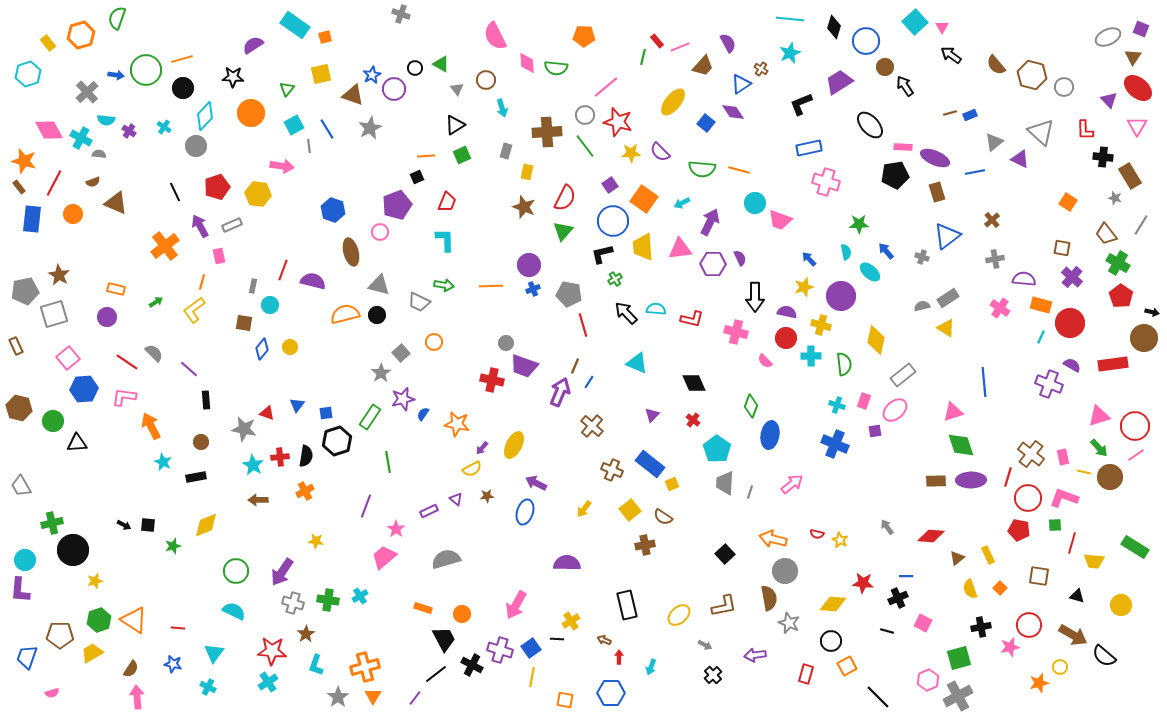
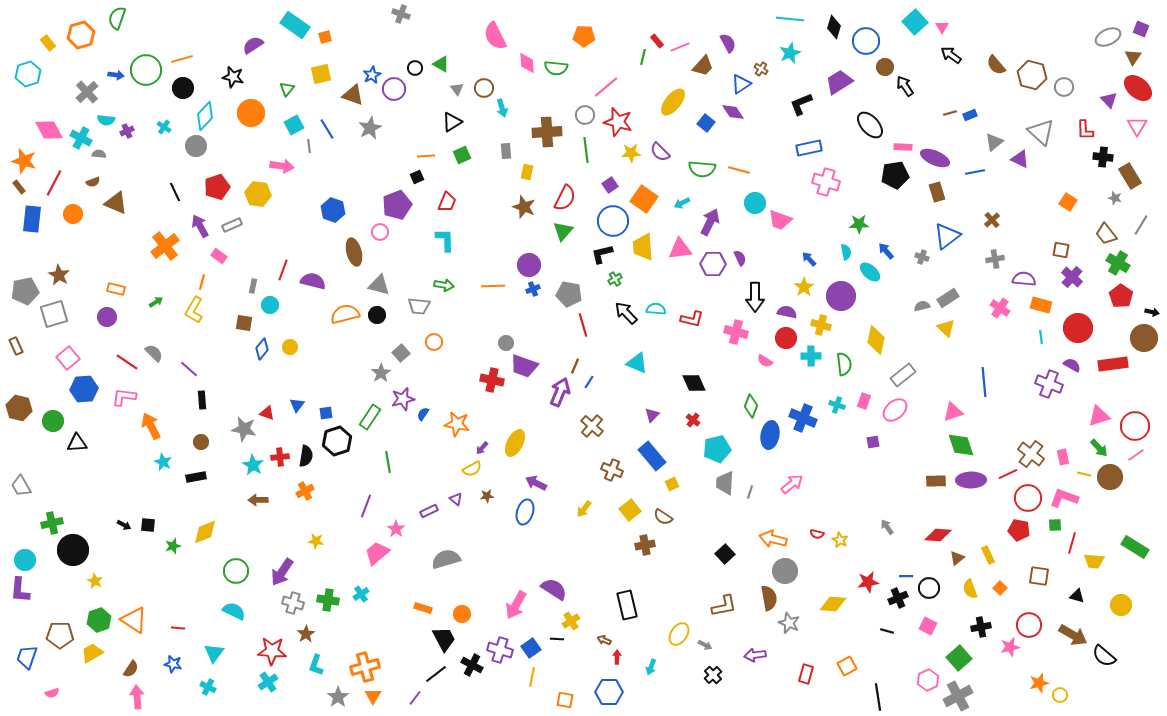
black star at (233, 77): rotated 10 degrees clockwise
brown circle at (486, 80): moved 2 px left, 8 px down
black triangle at (455, 125): moved 3 px left, 3 px up
purple cross at (129, 131): moved 2 px left; rotated 32 degrees clockwise
green line at (585, 146): moved 1 px right, 4 px down; rotated 30 degrees clockwise
gray rectangle at (506, 151): rotated 21 degrees counterclockwise
brown square at (1062, 248): moved 1 px left, 2 px down
brown ellipse at (351, 252): moved 3 px right
pink rectangle at (219, 256): rotated 42 degrees counterclockwise
orange line at (491, 286): moved 2 px right
yellow star at (804, 287): rotated 18 degrees counterclockwise
gray trapezoid at (419, 302): moved 4 px down; rotated 20 degrees counterclockwise
yellow L-shape at (194, 310): rotated 24 degrees counterclockwise
red circle at (1070, 323): moved 8 px right, 5 px down
yellow triangle at (946, 328): rotated 12 degrees clockwise
cyan line at (1041, 337): rotated 32 degrees counterclockwise
pink semicircle at (765, 361): rotated 14 degrees counterclockwise
black rectangle at (206, 400): moved 4 px left
purple square at (875, 431): moved 2 px left, 11 px down
blue cross at (835, 444): moved 32 px left, 26 px up
yellow ellipse at (514, 445): moved 1 px right, 2 px up
cyan pentagon at (717, 449): rotated 24 degrees clockwise
blue rectangle at (650, 464): moved 2 px right, 8 px up; rotated 12 degrees clockwise
yellow line at (1084, 472): moved 2 px down
red line at (1008, 477): moved 3 px up; rotated 48 degrees clockwise
yellow diamond at (206, 525): moved 1 px left, 7 px down
red diamond at (931, 536): moved 7 px right, 1 px up
pink trapezoid at (384, 557): moved 7 px left, 4 px up
purple semicircle at (567, 563): moved 13 px left, 26 px down; rotated 32 degrees clockwise
yellow star at (95, 581): rotated 28 degrees counterclockwise
red star at (863, 583): moved 5 px right, 1 px up; rotated 15 degrees counterclockwise
cyan cross at (360, 596): moved 1 px right, 2 px up
yellow ellipse at (679, 615): moved 19 px down; rotated 15 degrees counterclockwise
pink square at (923, 623): moved 5 px right, 3 px down
black circle at (831, 641): moved 98 px right, 53 px up
red arrow at (619, 657): moved 2 px left
green square at (959, 658): rotated 25 degrees counterclockwise
yellow circle at (1060, 667): moved 28 px down
blue hexagon at (611, 693): moved 2 px left, 1 px up
black line at (878, 697): rotated 36 degrees clockwise
